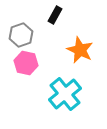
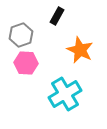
black rectangle: moved 2 px right, 1 px down
pink hexagon: rotated 10 degrees counterclockwise
cyan cross: rotated 8 degrees clockwise
